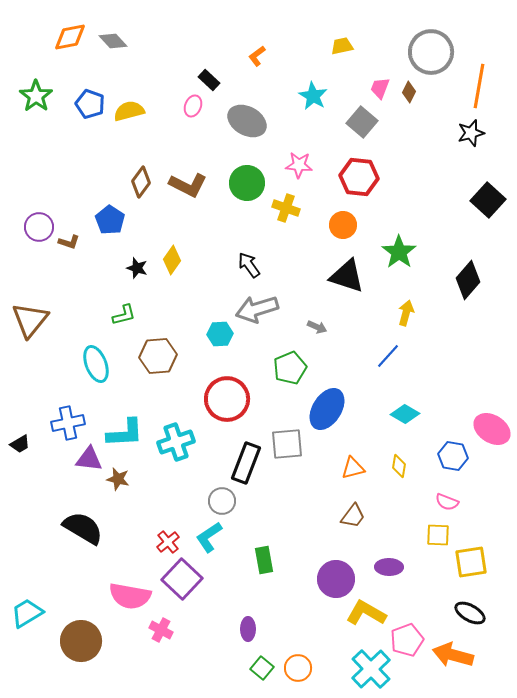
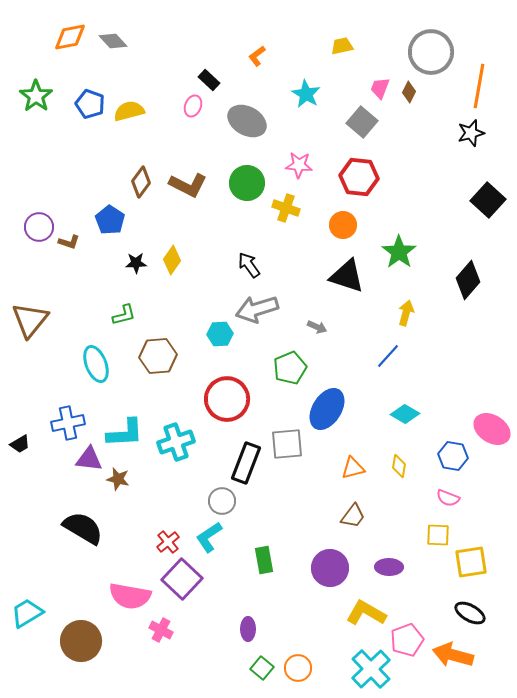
cyan star at (313, 96): moved 7 px left, 2 px up
black star at (137, 268): moved 1 px left, 5 px up; rotated 20 degrees counterclockwise
pink semicircle at (447, 502): moved 1 px right, 4 px up
purple circle at (336, 579): moved 6 px left, 11 px up
